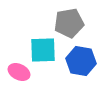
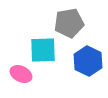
blue hexagon: moved 7 px right; rotated 16 degrees clockwise
pink ellipse: moved 2 px right, 2 px down
